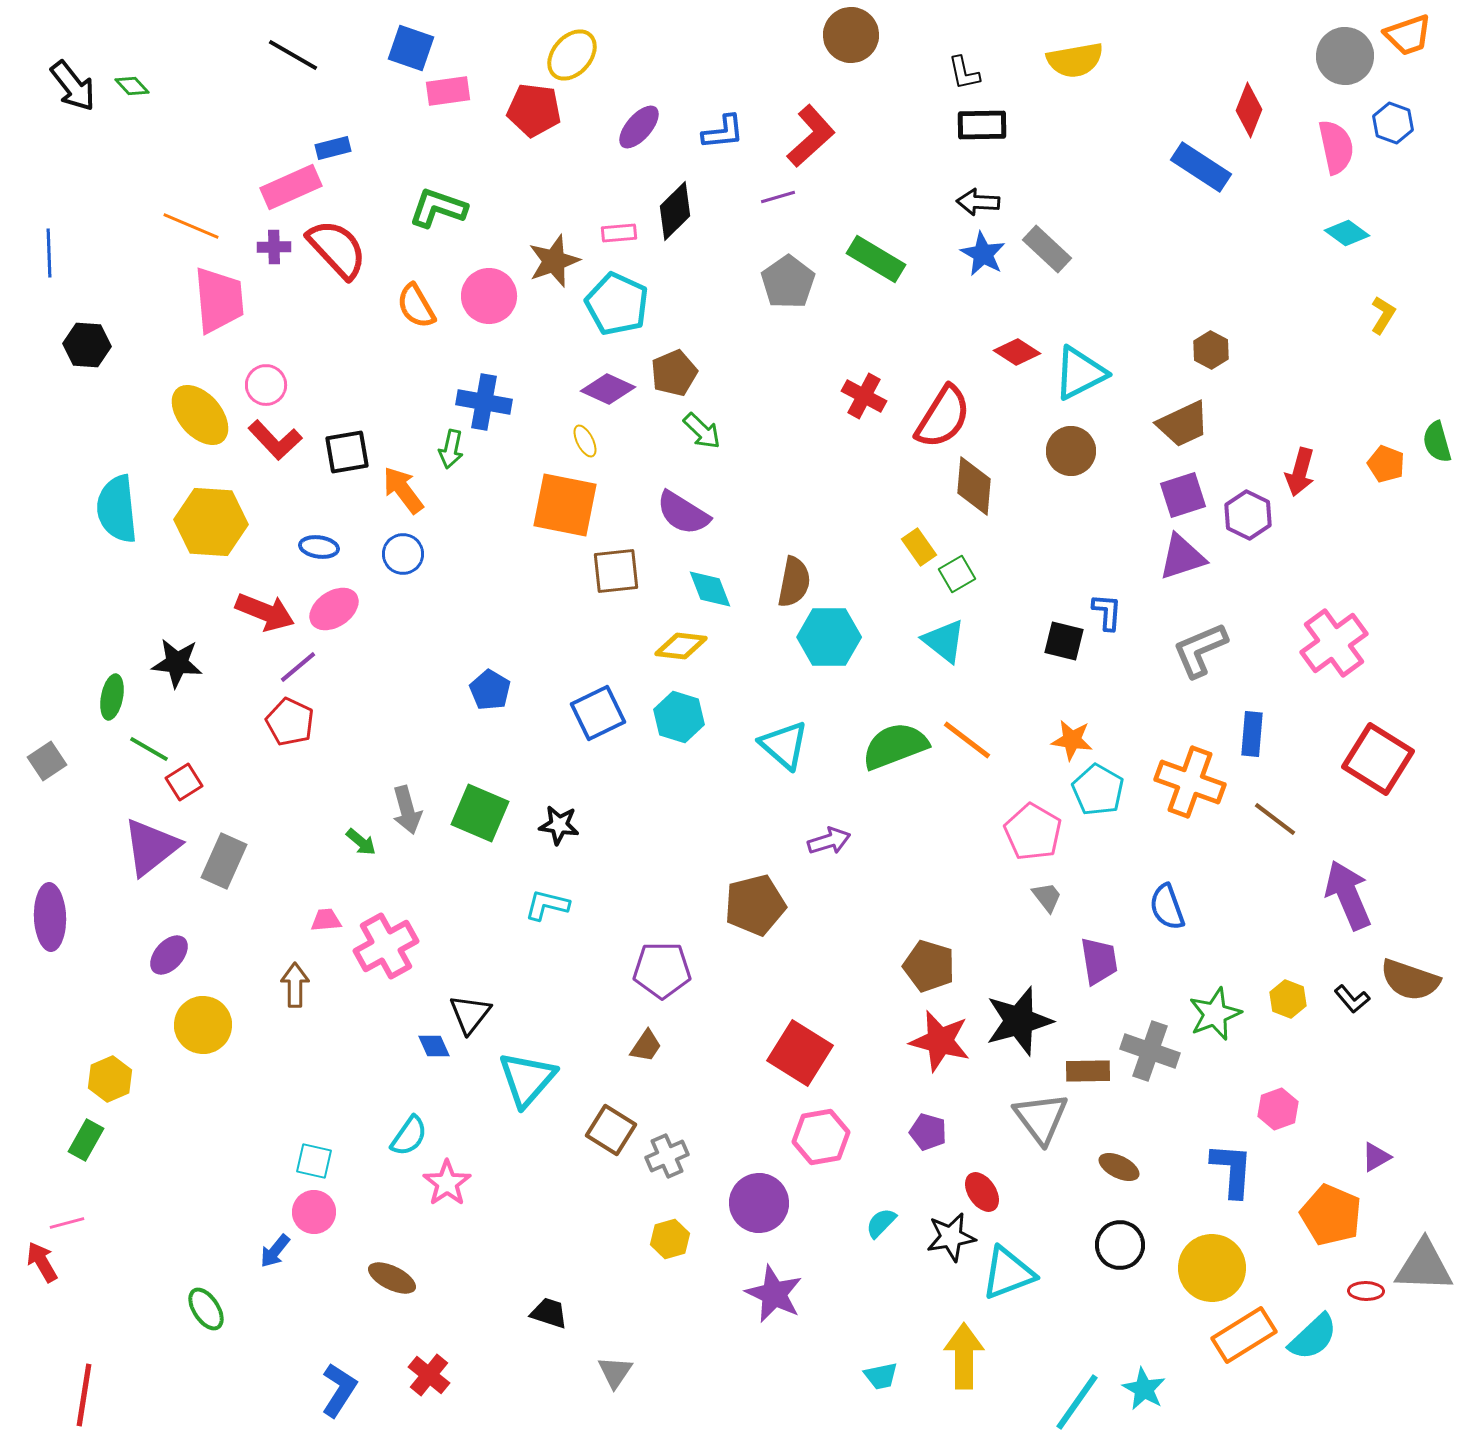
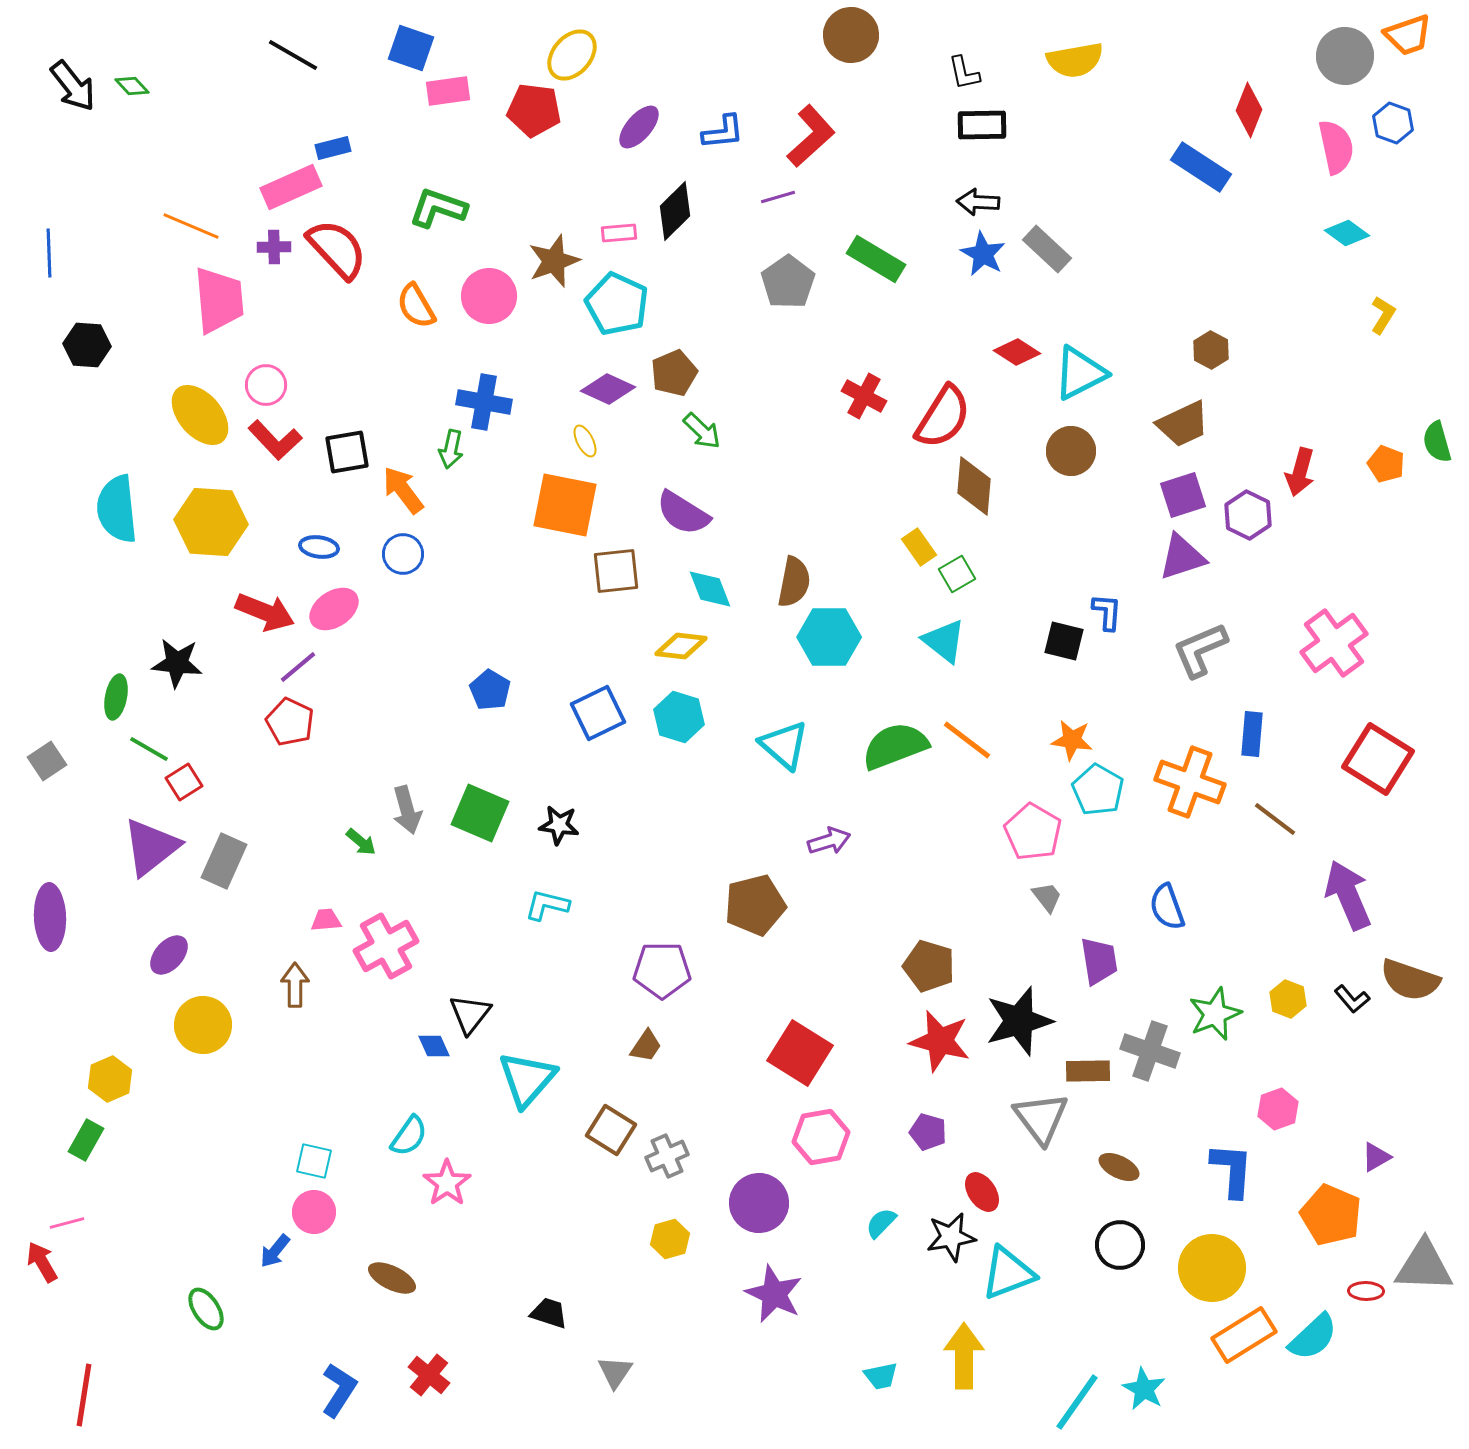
green ellipse at (112, 697): moved 4 px right
